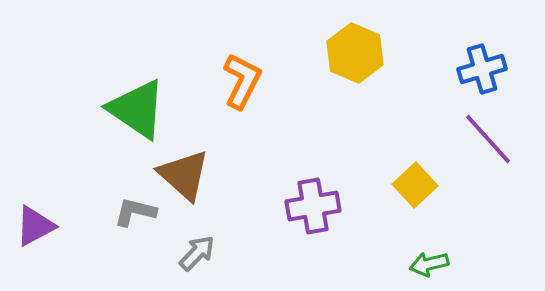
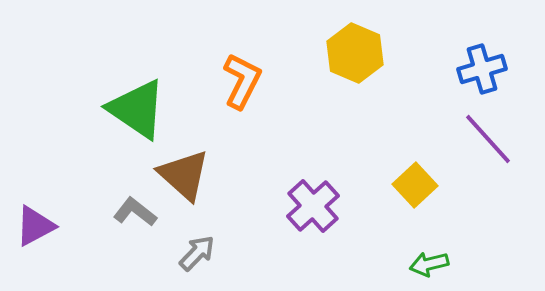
purple cross: rotated 32 degrees counterclockwise
gray L-shape: rotated 24 degrees clockwise
